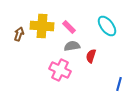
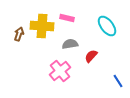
pink rectangle: moved 2 px left, 9 px up; rotated 32 degrees counterclockwise
gray semicircle: moved 2 px left, 2 px up
red semicircle: rotated 24 degrees clockwise
pink cross: moved 1 px down; rotated 25 degrees clockwise
blue line: moved 1 px left, 3 px up; rotated 48 degrees counterclockwise
